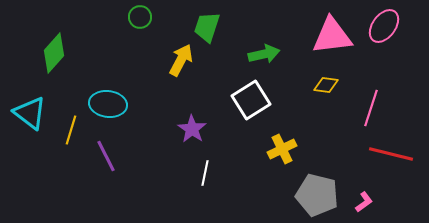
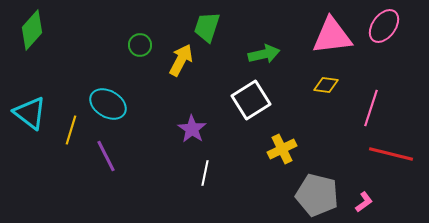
green circle: moved 28 px down
green diamond: moved 22 px left, 23 px up
cyan ellipse: rotated 24 degrees clockwise
